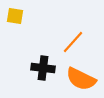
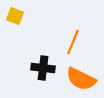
yellow square: rotated 12 degrees clockwise
orange line: rotated 20 degrees counterclockwise
